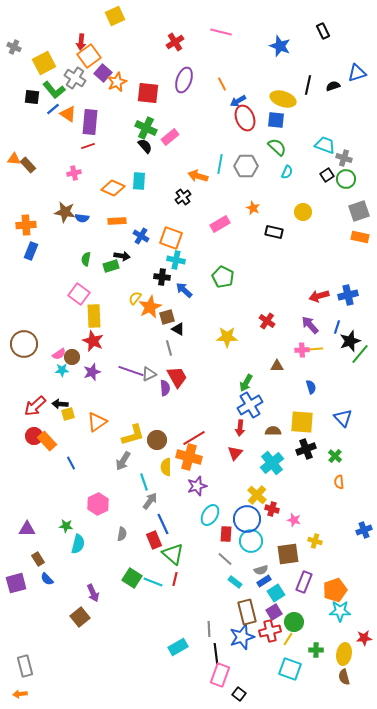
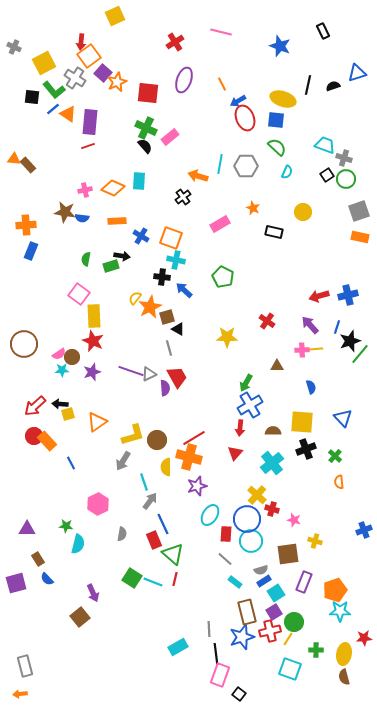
pink cross at (74, 173): moved 11 px right, 17 px down
